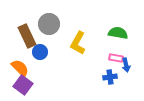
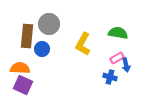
brown rectangle: rotated 30 degrees clockwise
yellow L-shape: moved 5 px right, 1 px down
blue circle: moved 2 px right, 3 px up
pink rectangle: moved 1 px right; rotated 40 degrees counterclockwise
orange semicircle: rotated 42 degrees counterclockwise
blue cross: rotated 24 degrees clockwise
purple square: rotated 12 degrees counterclockwise
